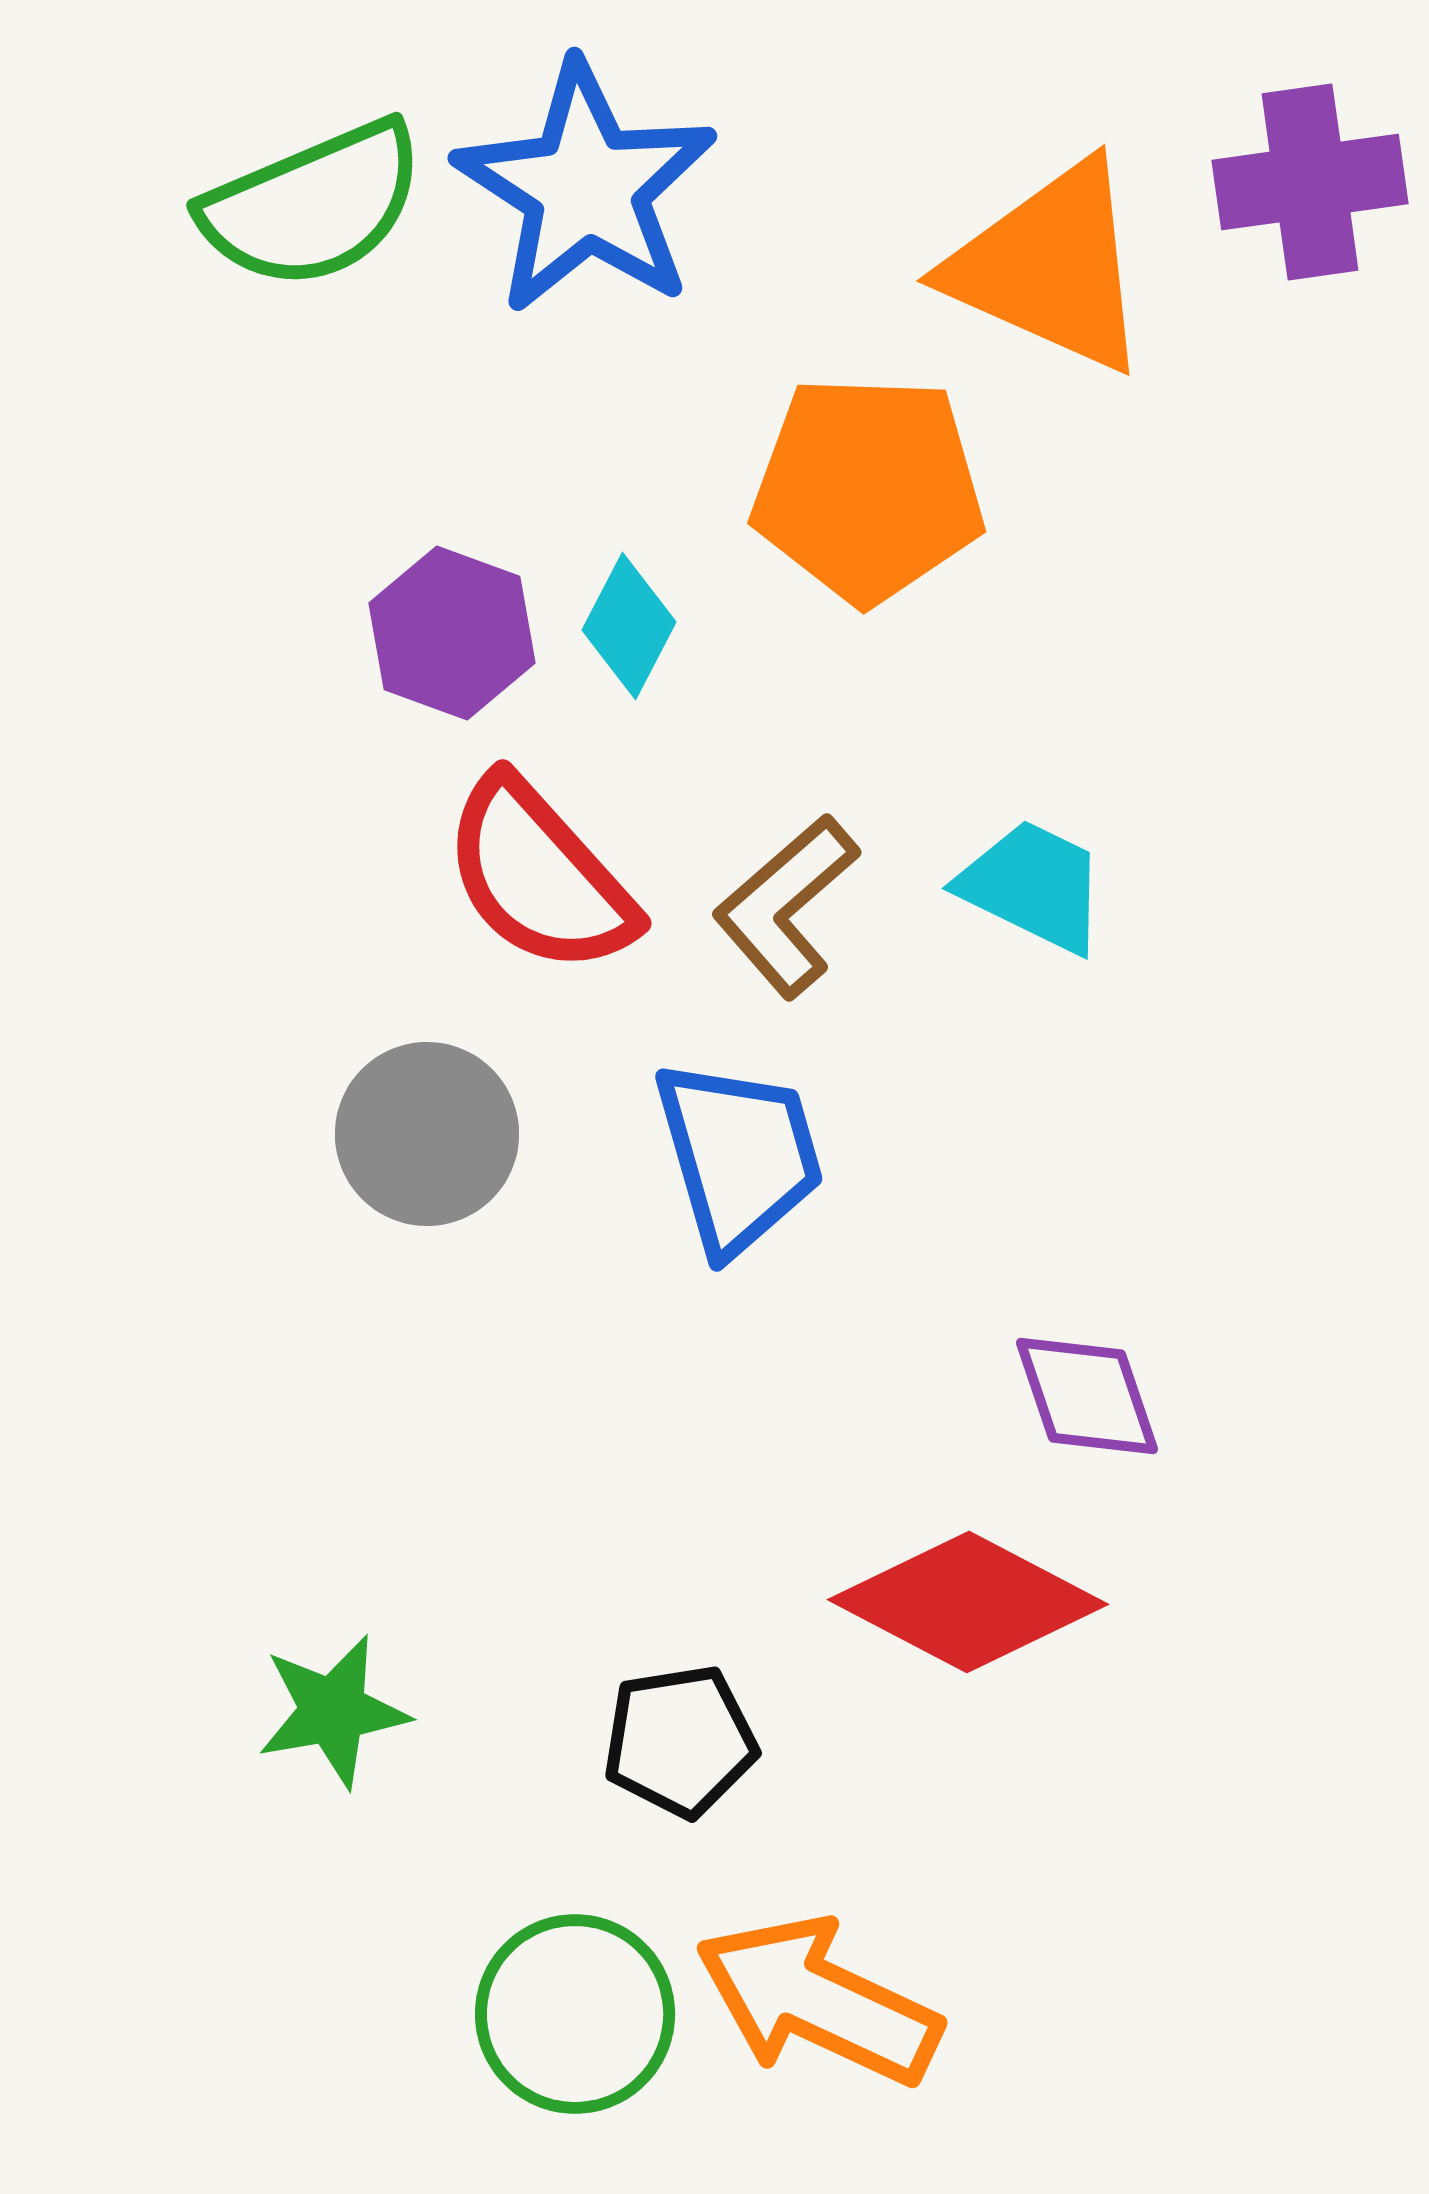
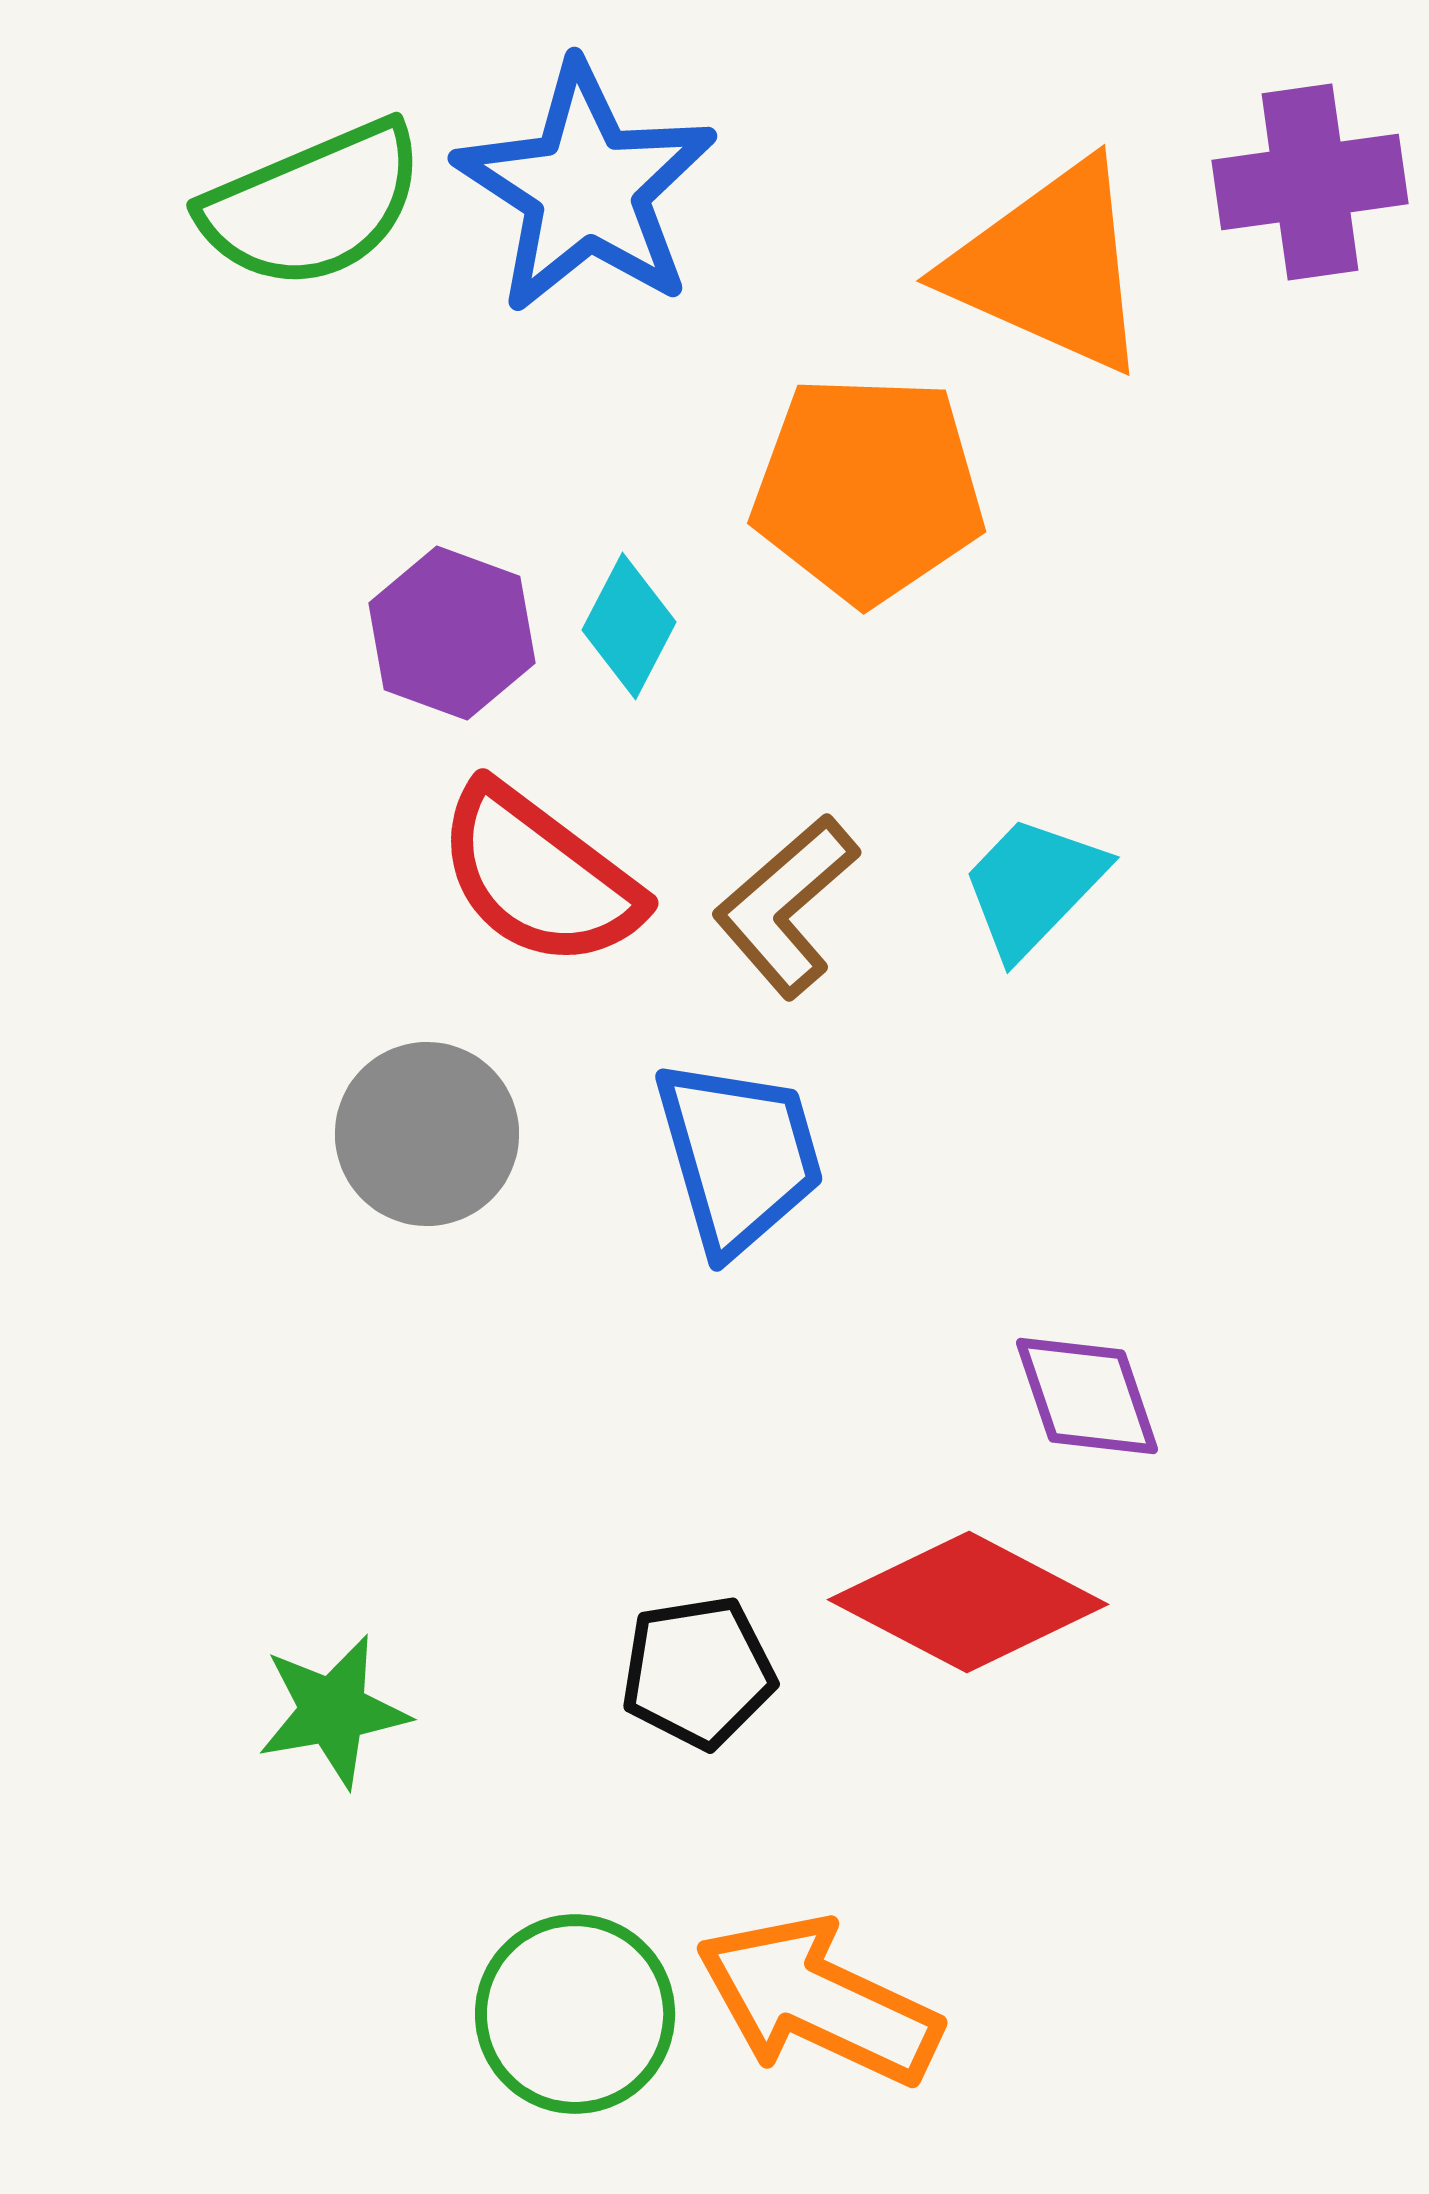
red semicircle: rotated 11 degrees counterclockwise
cyan trapezoid: rotated 72 degrees counterclockwise
black pentagon: moved 18 px right, 69 px up
